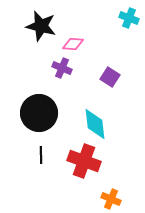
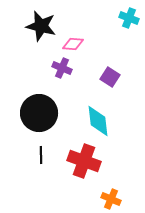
cyan diamond: moved 3 px right, 3 px up
